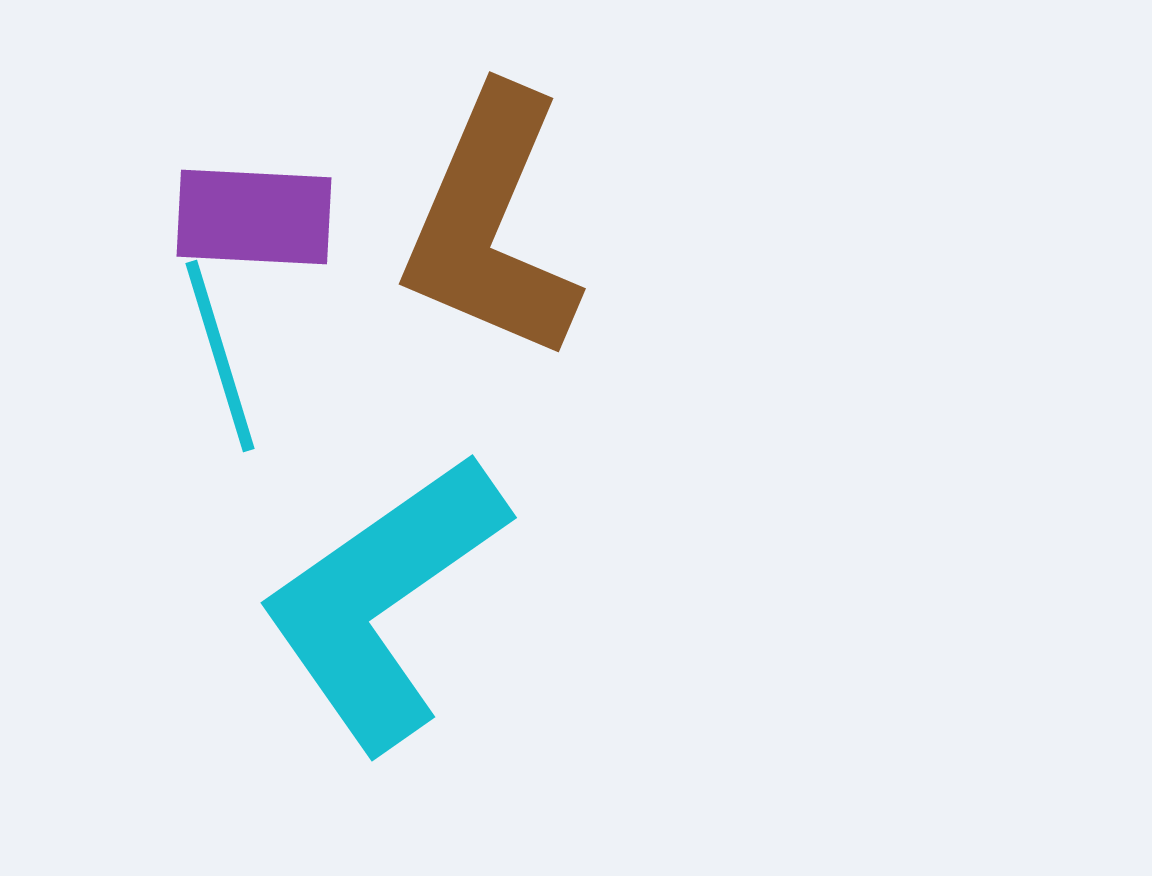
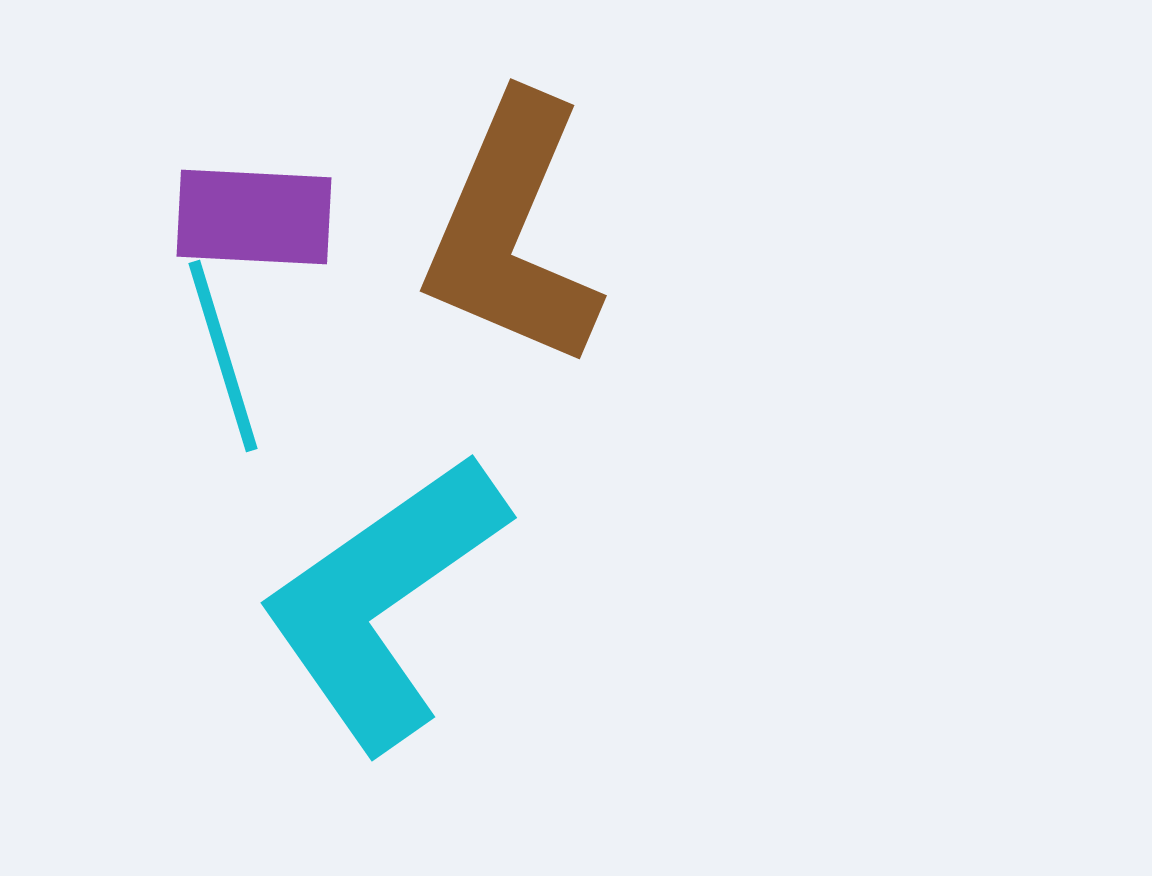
brown L-shape: moved 21 px right, 7 px down
cyan line: moved 3 px right
